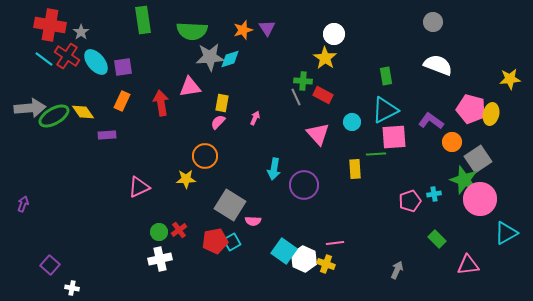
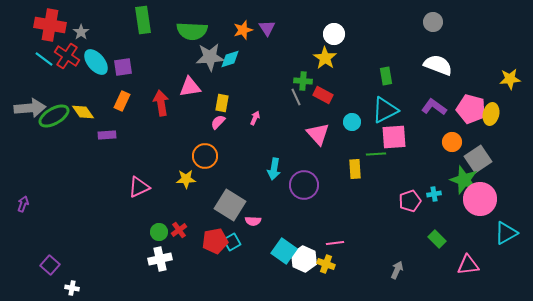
purple L-shape at (431, 121): moved 3 px right, 14 px up
